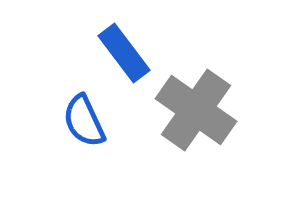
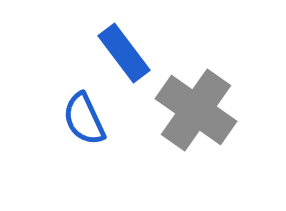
blue semicircle: moved 2 px up
